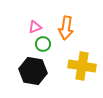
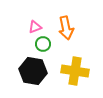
orange arrow: rotated 20 degrees counterclockwise
yellow cross: moved 7 px left, 5 px down
